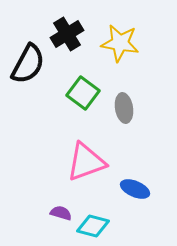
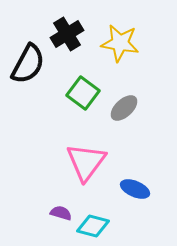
gray ellipse: rotated 56 degrees clockwise
pink triangle: rotated 33 degrees counterclockwise
